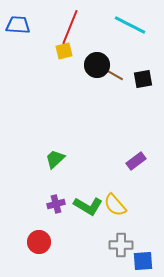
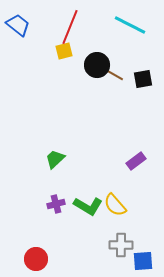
blue trapezoid: rotated 35 degrees clockwise
red circle: moved 3 px left, 17 px down
